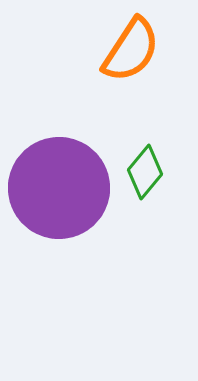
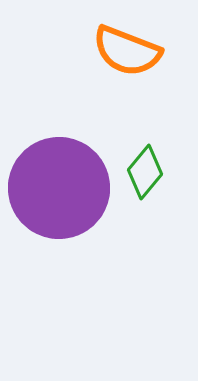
orange semicircle: moved 4 px left, 1 px down; rotated 78 degrees clockwise
